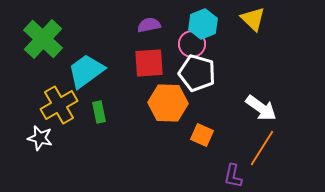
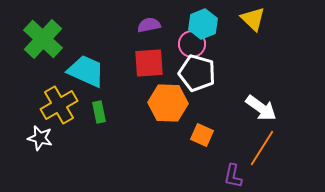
cyan trapezoid: rotated 60 degrees clockwise
